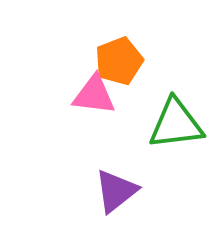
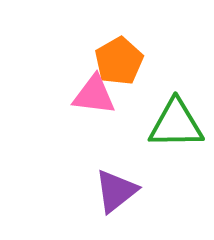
orange pentagon: rotated 9 degrees counterclockwise
green triangle: rotated 6 degrees clockwise
